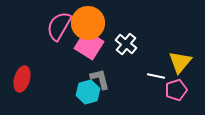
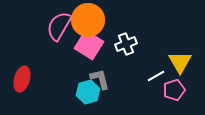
orange circle: moved 3 px up
white cross: rotated 30 degrees clockwise
yellow triangle: rotated 10 degrees counterclockwise
white line: rotated 42 degrees counterclockwise
pink pentagon: moved 2 px left
